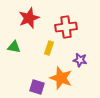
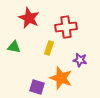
red star: rotated 25 degrees counterclockwise
